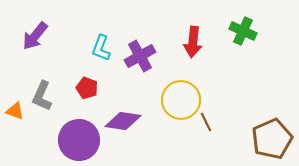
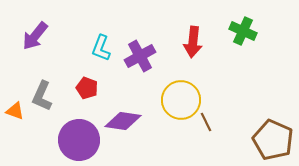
brown pentagon: moved 1 px right, 1 px down; rotated 24 degrees counterclockwise
